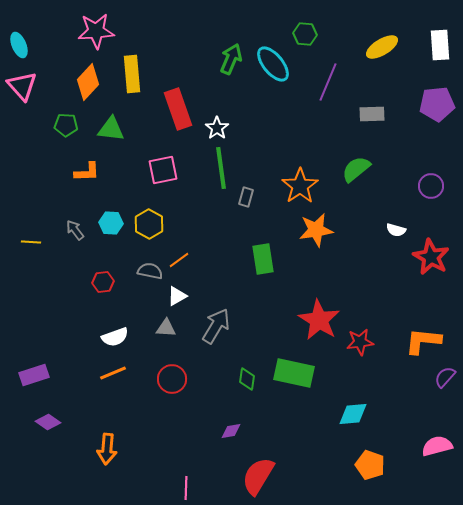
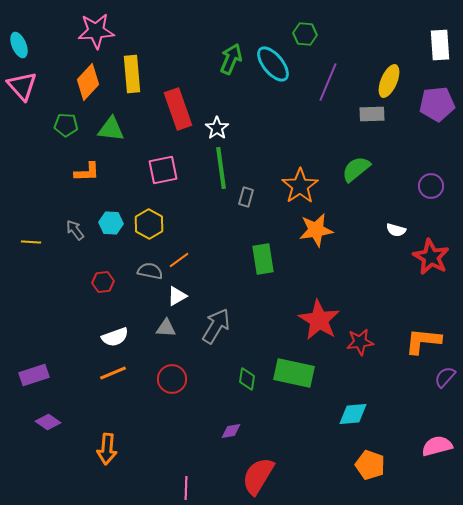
yellow ellipse at (382, 47): moved 7 px right, 34 px down; rotated 36 degrees counterclockwise
